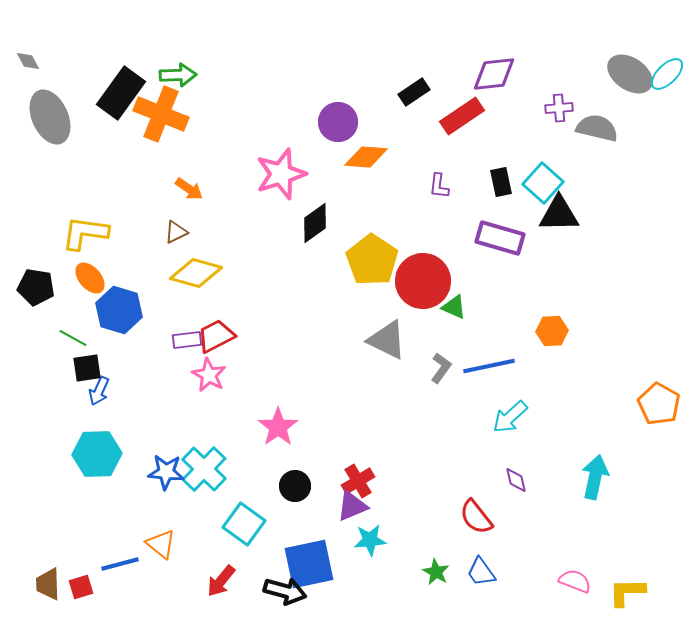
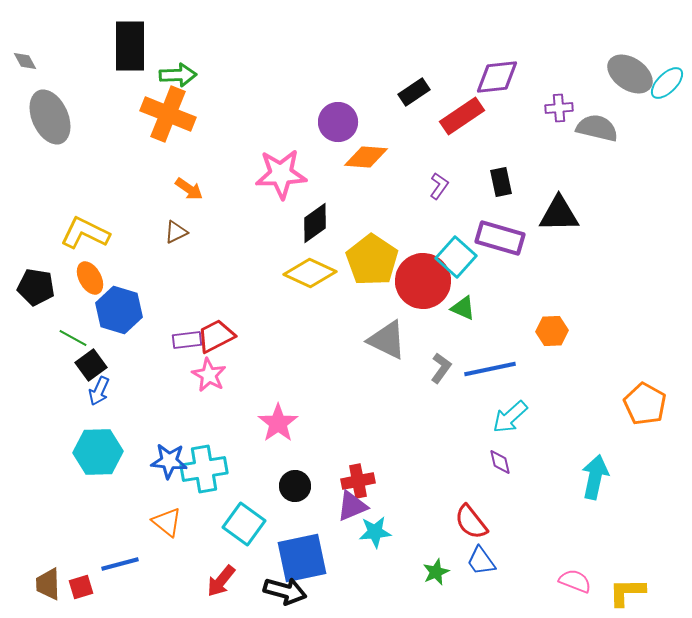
gray diamond at (28, 61): moved 3 px left
purple diamond at (494, 74): moved 3 px right, 3 px down
cyan ellipse at (667, 74): moved 9 px down
black rectangle at (121, 93): moved 9 px right, 47 px up; rotated 36 degrees counterclockwise
orange cross at (161, 114): moved 7 px right
pink star at (281, 174): rotated 15 degrees clockwise
cyan square at (543, 183): moved 87 px left, 74 px down
purple L-shape at (439, 186): rotated 152 degrees counterclockwise
yellow L-shape at (85, 233): rotated 18 degrees clockwise
yellow diamond at (196, 273): moved 114 px right; rotated 9 degrees clockwise
orange ellipse at (90, 278): rotated 12 degrees clockwise
green triangle at (454, 307): moved 9 px right, 1 px down
blue line at (489, 366): moved 1 px right, 3 px down
black square at (87, 368): moved 4 px right, 3 px up; rotated 28 degrees counterclockwise
orange pentagon at (659, 404): moved 14 px left
pink star at (278, 427): moved 4 px up
cyan hexagon at (97, 454): moved 1 px right, 2 px up
cyan cross at (204, 469): rotated 36 degrees clockwise
blue star at (166, 472): moved 3 px right, 11 px up
purple diamond at (516, 480): moved 16 px left, 18 px up
red cross at (358, 481): rotated 20 degrees clockwise
red semicircle at (476, 517): moved 5 px left, 5 px down
cyan star at (370, 540): moved 5 px right, 8 px up
orange triangle at (161, 544): moved 6 px right, 22 px up
blue square at (309, 564): moved 7 px left, 6 px up
green star at (436, 572): rotated 20 degrees clockwise
blue trapezoid at (481, 572): moved 11 px up
